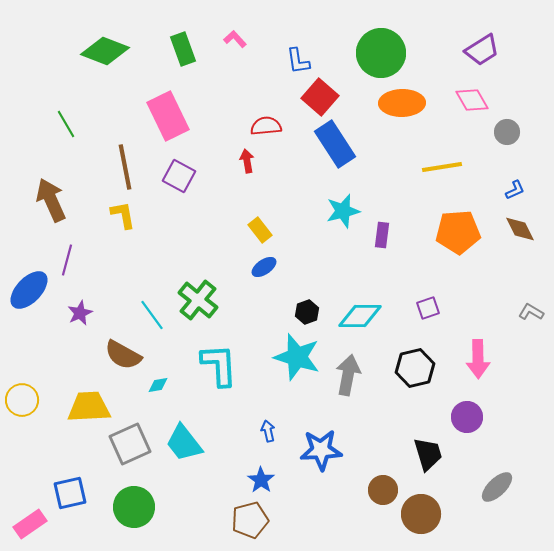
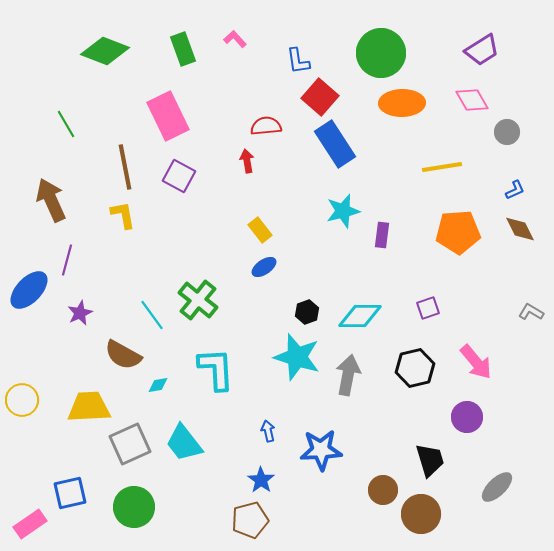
pink arrow at (478, 359): moved 2 px left, 3 px down; rotated 39 degrees counterclockwise
cyan L-shape at (219, 365): moved 3 px left, 4 px down
black trapezoid at (428, 454): moved 2 px right, 6 px down
